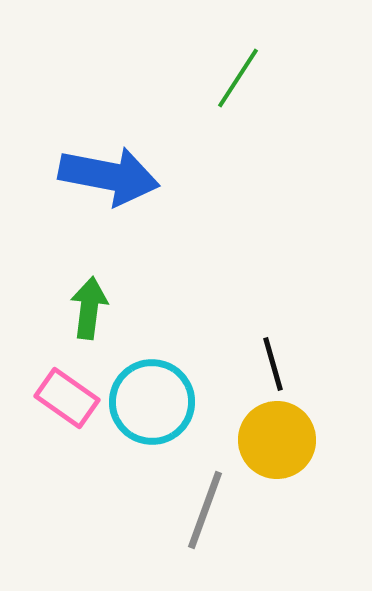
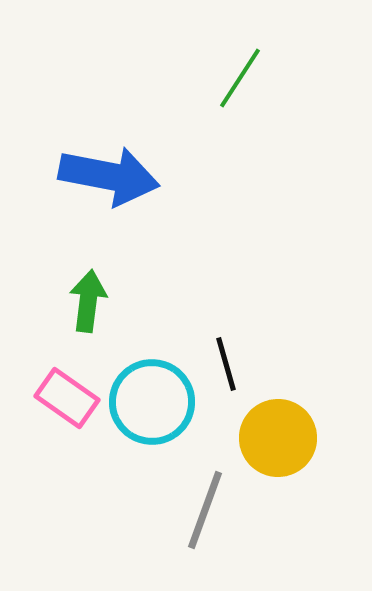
green line: moved 2 px right
green arrow: moved 1 px left, 7 px up
black line: moved 47 px left
yellow circle: moved 1 px right, 2 px up
